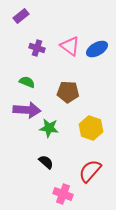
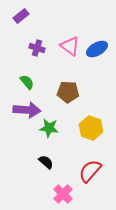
green semicircle: rotated 28 degrees clockwise
pink cross: rotated 24 degrees clockwise
